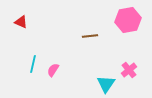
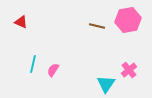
brown line: moved 7 px right, 10 px up; rotated 21 degrees clockwise
